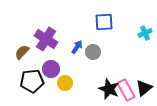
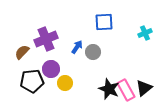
purple cross: rotated 35 degrees clockwise
